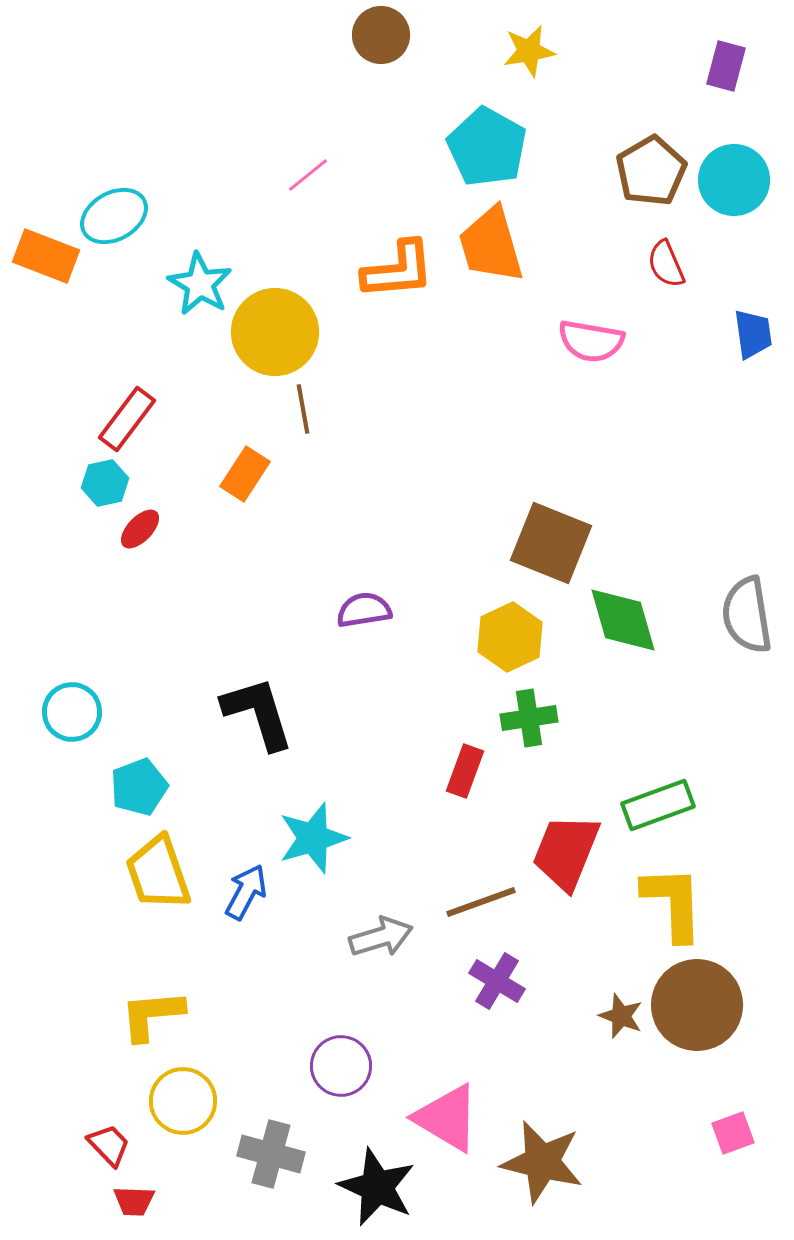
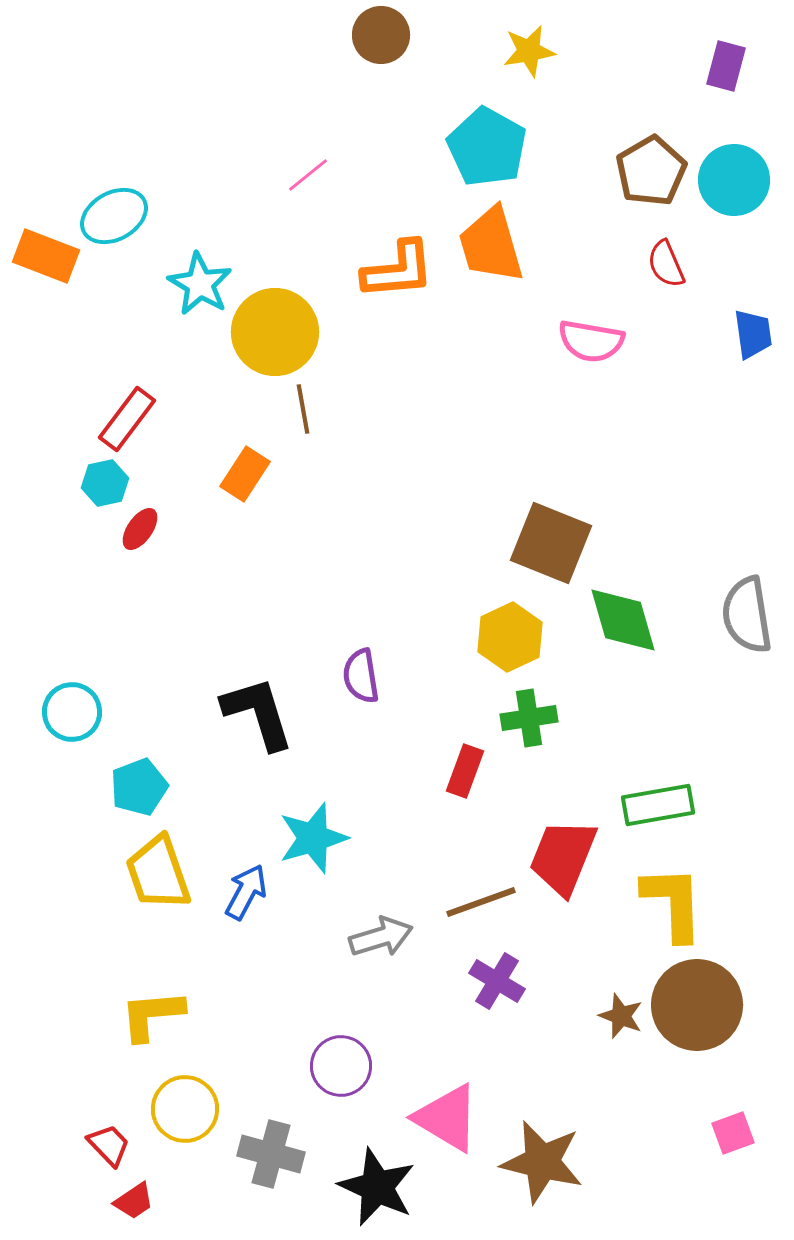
red ellipse at (140, 529): rotated 9 degrees counterclockwise
purple semicircle at (364, 610): moved 3 px left, 66 px down; rotated 90 degrees counterclockwise
green rectangle at (658, 805): rotated 10 degrees clockwise
red trapezoid at (566, 852): moved 3 px left, 5 px down
yellow circle at (183, 1101): moved 2 px right, 8 px down
red trapezoid at (134, 1201): rotated 36 degrees counterclockwise
